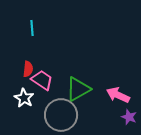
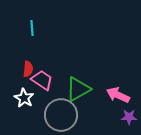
purple star: rotated 21 degrees counterclockwise
